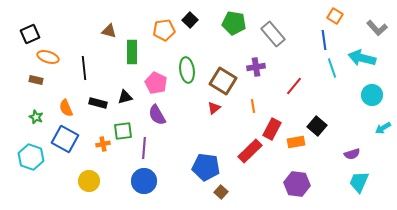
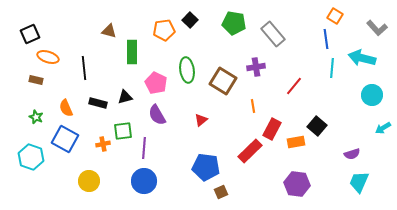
blue line at (324, 40): moved 2 px right, 1 px up
cyan line at (332, 68): rotated 24 degrees clockwise
red triangle at (214, 108): moved 13 px left, 12 px down
brown square at (221, 192): rotated 24 degrees clockwise
